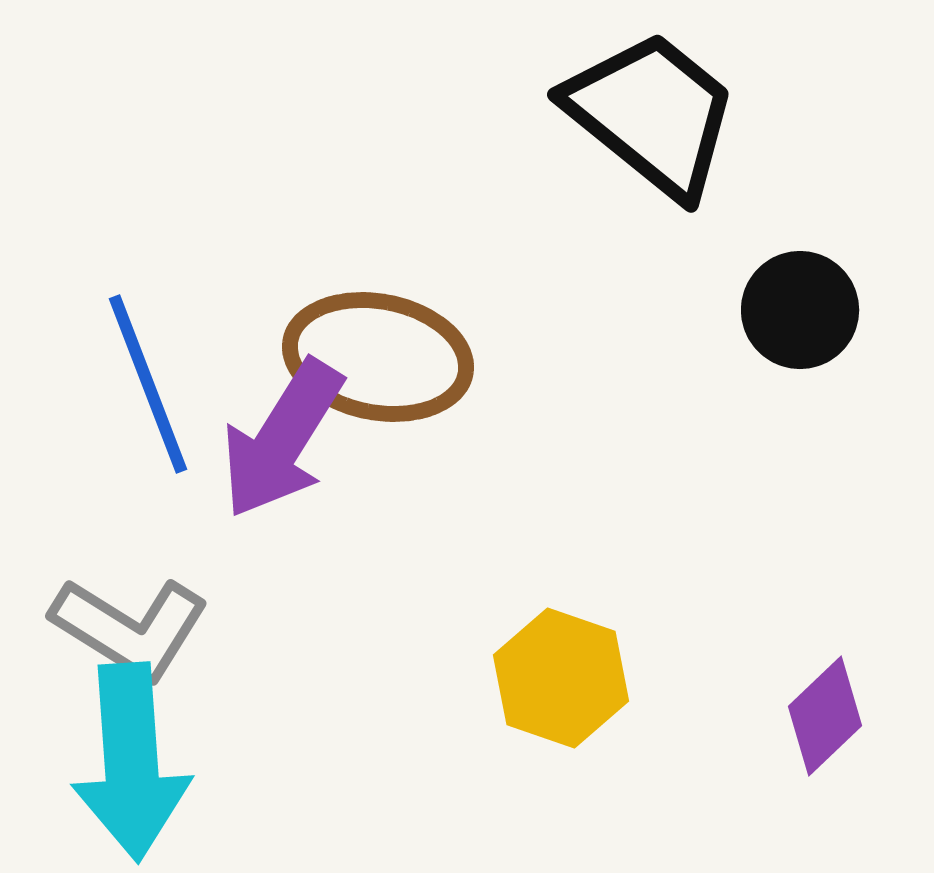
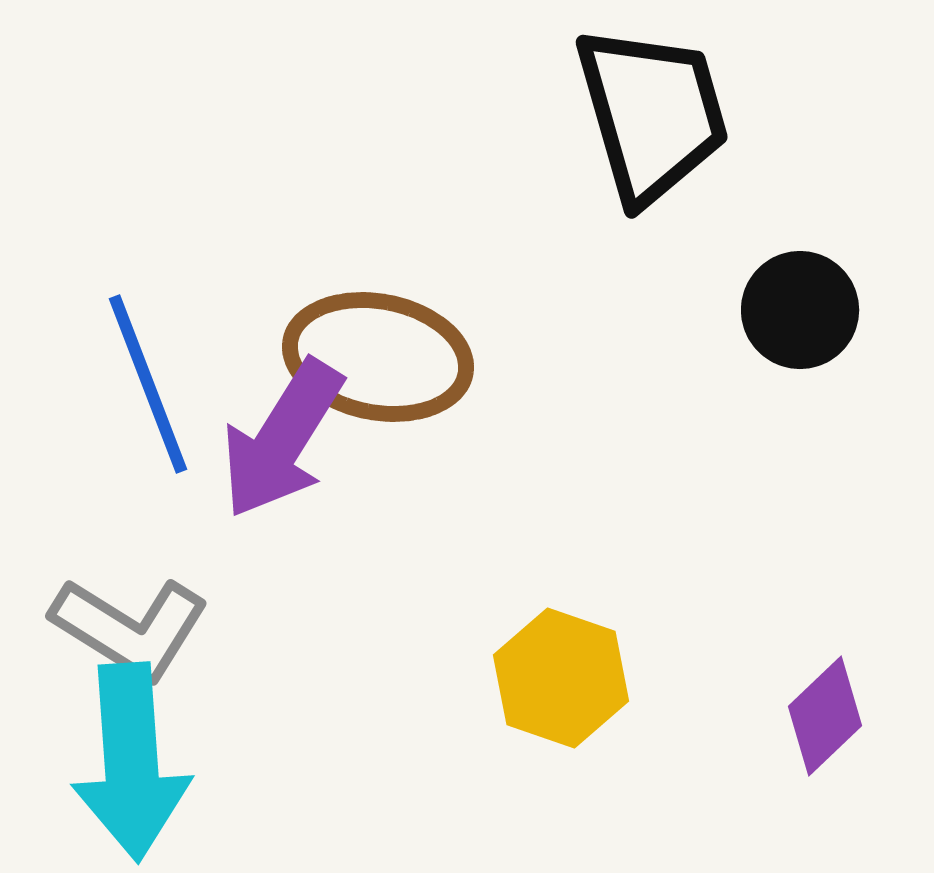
black trapezoid: rotated 35 degrees clockwise
